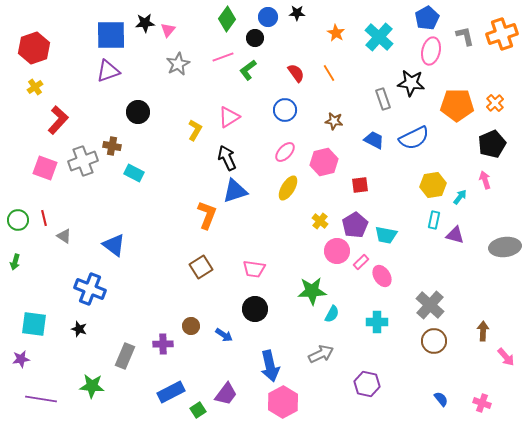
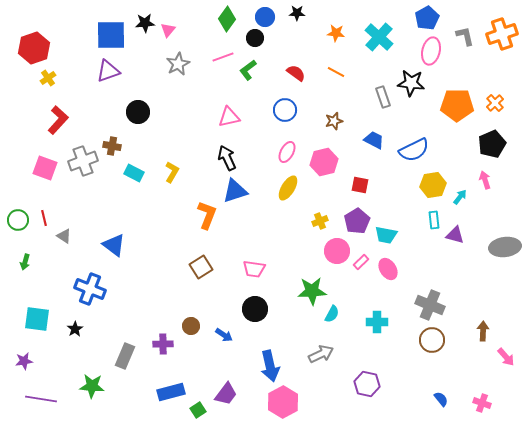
blue circle at (268, 17): moved 3 px left
orange star at (336, 33): rotated 24 degrees counterclockwise
red semicircle at (296, 73): rotated 18 degrees counterclockwise
orange line at (329, 73): moved 7 px right, 1 px up; rotated 30 degrees counterclockwise
yellow cross at (35, 87): moved 13 px right, 9 px up
gray rectangle at (383, 99): moved 2 px up
pink triangle at (229, 117): rotated 20 degrees clockwise
brown star at (334, 121): rotated 24 degrees counterclockwise
yellow L-shape at (195, 130): moved 23 px left, 42 px down
blue semicircle at (414, 138): moved 12 px down
pink ellipse at (285, 152): moved 2 px right; rotated 15 degrees counterclockwise
red square at (360, 185): rotated 18 degrees clockwise
cyan rectangle at (434, 220): rotated 18 degrees counterclockwise
yellow cross at (320, 221): rotated 28 degrees clockwise
purple pentagon at (355, 225): moved 2 px right, 4 px up
green arrow at (15, 262): moved 10 px right
pink ellipse at (382, 276): moved 6 px right, 7 px up
gray cross at (430, 305): rotated 20 degrees counterclockwise
cyan square at (34, 324): moved 3 px right, 5 px up
black star at (79, 329): moved 4 px left; rotated 21 degrees clockwise
brown circle at (434, 341): moved 2 px left, 1 px up
purple star at (21, 359): moved 3 px right, 2 px down
blue rectangle at (171, 392): rotated 12 degrees clockwise
